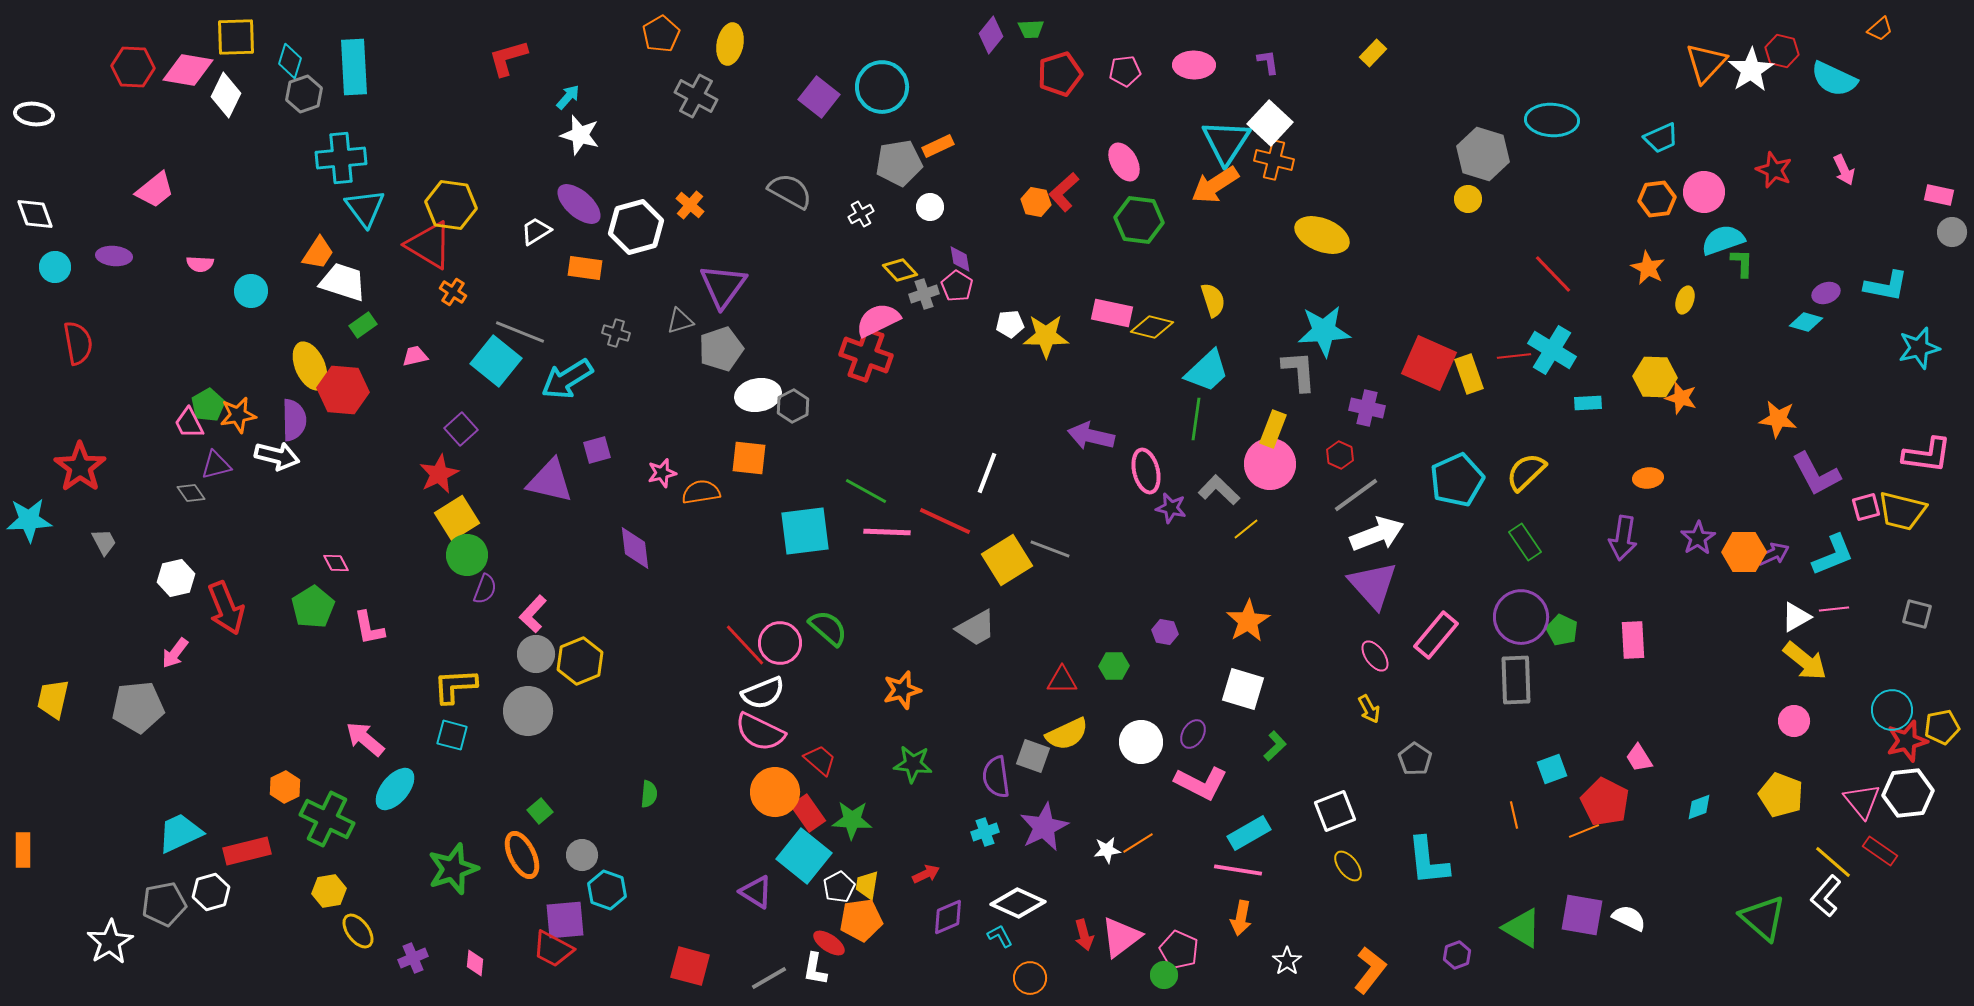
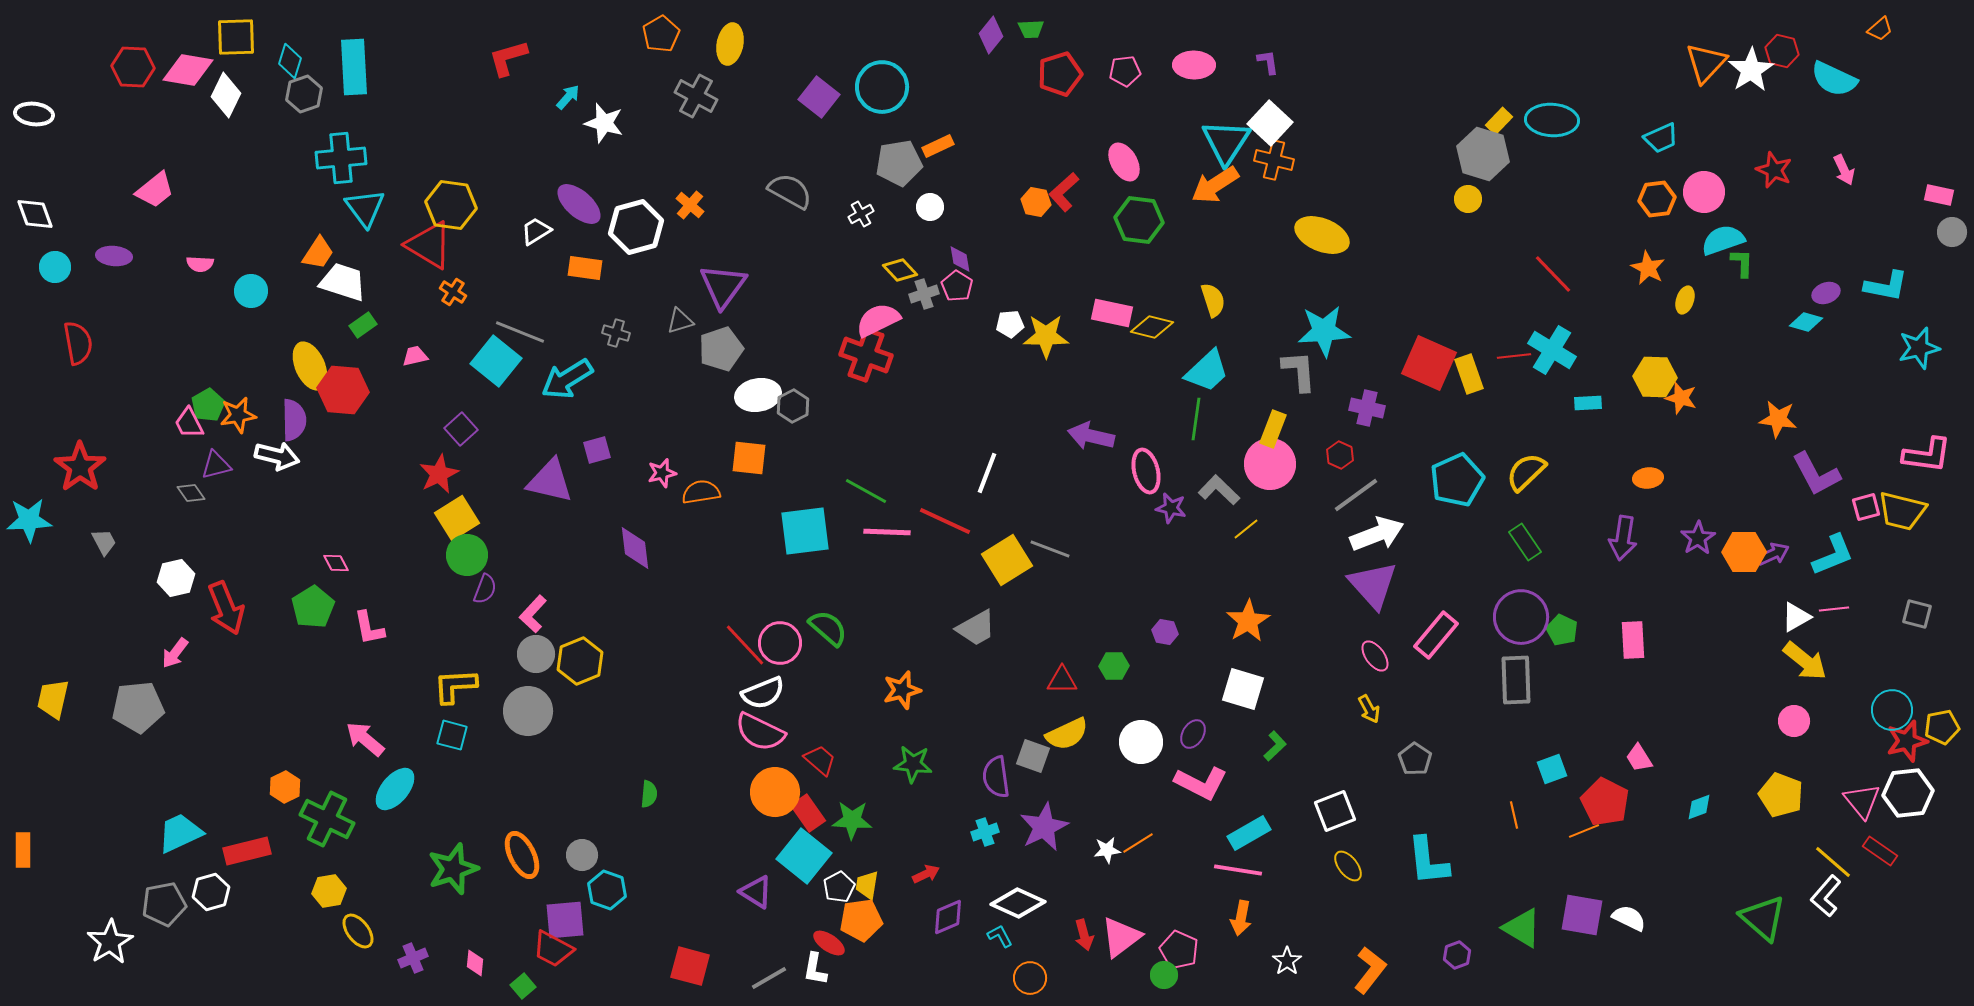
yellow rectangle at (1373, 53): moved 126 px right, 68 px down
white star at (580, 135): moved 24 px right, 12 px up
green square at (540, 811): moved 17 px left, 175 px down
